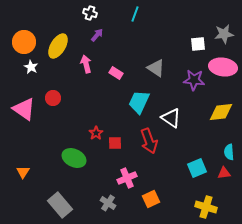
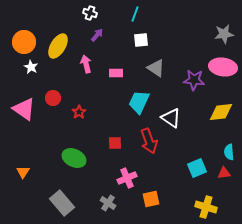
white square: moved 57 px left, 4 px up
pink rectangle: rotated 32 degrees counterclockwise
red star: moved 17 px left, 21 px up
orange square: rotated 12 degrees clockwise
gray rectangle: moved 2 px right, 2 px up
